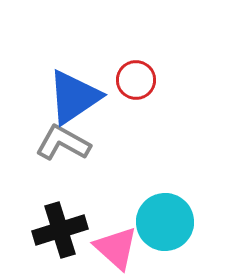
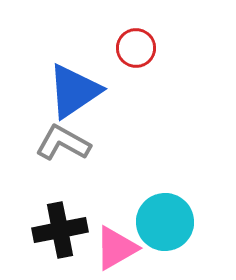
red circle: moved 32 px up
blue triangle: moved 6 px up
black cross: rotated 6 degrees clockwise
pink triangle: rotated 48 degrees clockwise
